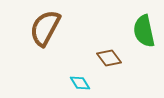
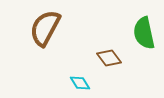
green semicircle: moved 2 px down
